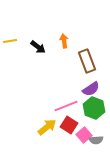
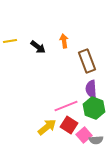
purple semicircle: rotated 120 degrees clockwise
